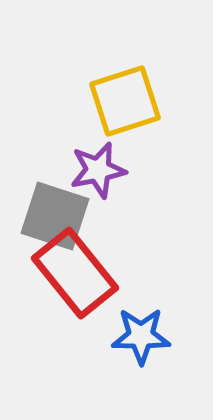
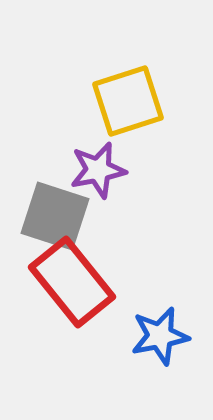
yellow square: moved 3 px right
red rectangle: moved 3 px left, 9 px down
blue star: moved 19 px right; rotated 12 degrees counterclockwise
